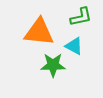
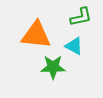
orange triangle: moved 3 px left, 3 px down
green star: moved 2 px down
